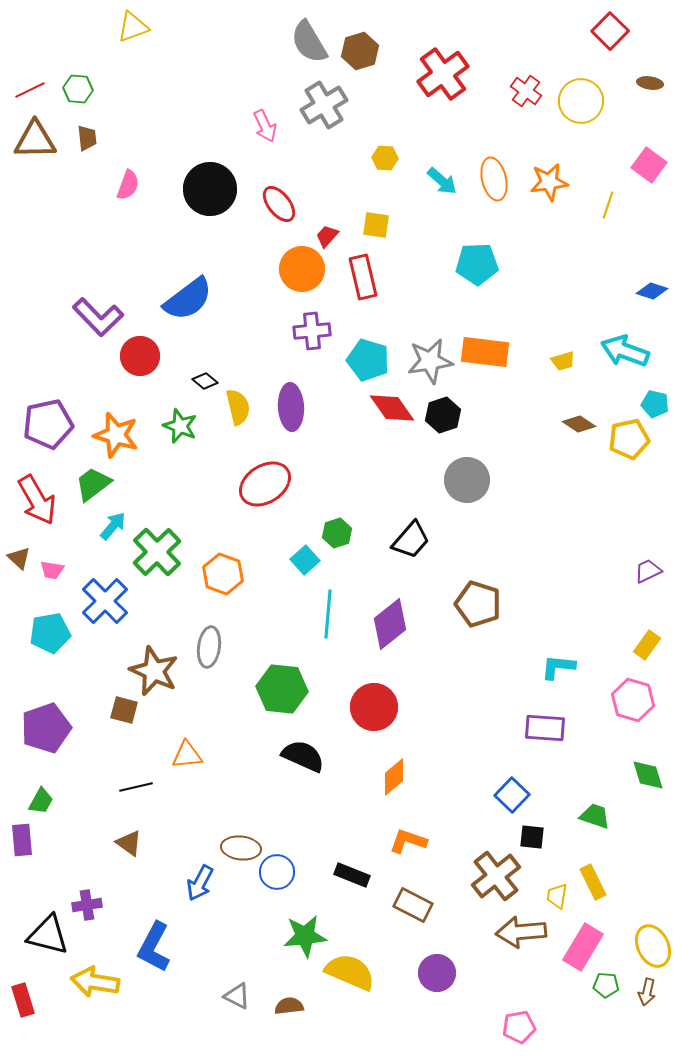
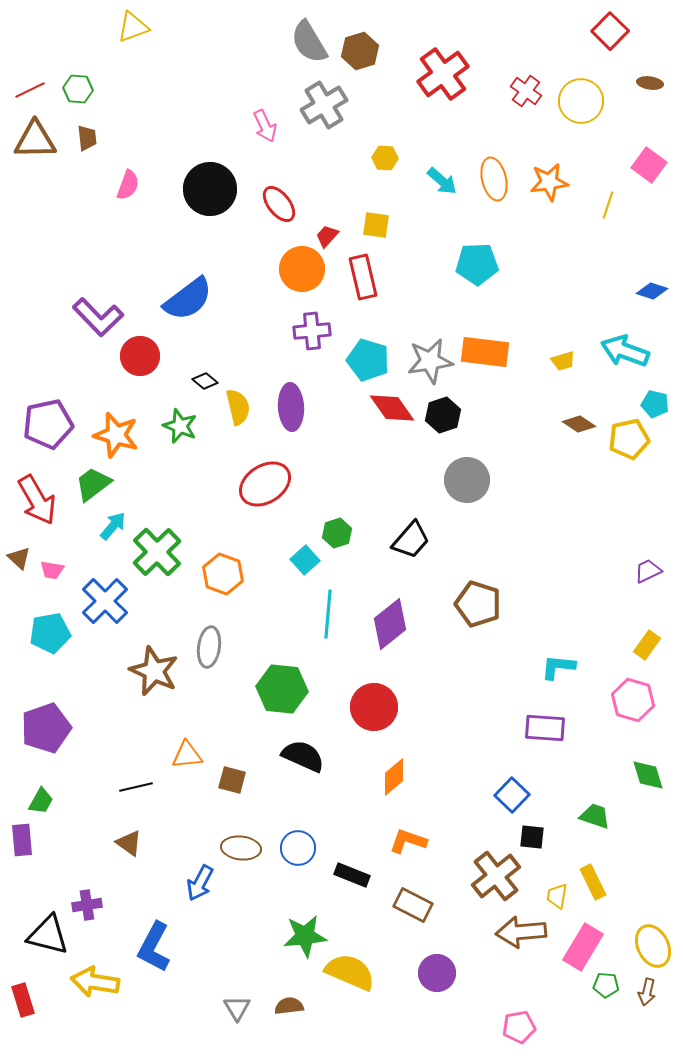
brown square at (124, 710): moved 108 px right, 70 px down
blue circle at (277, 872): moved 21 px right, 24 px up
gray triangle at (237, 996): moved 12 px down; rotated 32 degrees clockwise
